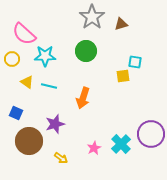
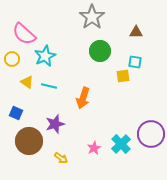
brown triangle: moved 15 px right, 8 px down; rotated 16 degrees clockwise
green circle: moved 14 px right
cyan star: rotated 25 degrees counterclockwise
